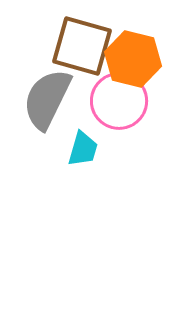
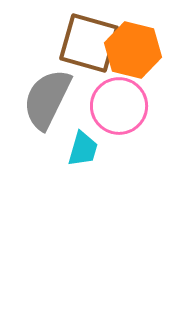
brown square: moved 7 px right, 3 px up
orange hexagon: moved 9 px up
pink circle: moved 5 px down
